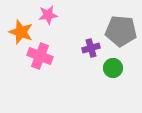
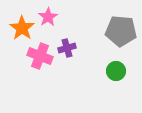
pink star: moved 2 px down; rotated 24 degrees counterclockwise
orange star: moved 1 px right, 4 px up; rotated 15 degrees clockwise
purple cross: moved 24 px left
green circle: moved 3 px right, 3 px down
